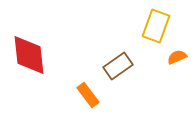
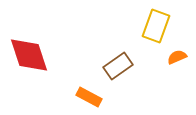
red diamond: rotated 12 degrees counterclockwise
orange rectangle: moved 1 px right, 2 px down; rotated 25 degrees counterclockwise
